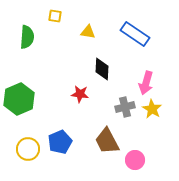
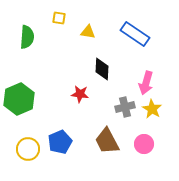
yellow square: moved 4 px right, 2 px down
pink circle: moved 9 px right, 16 px up
